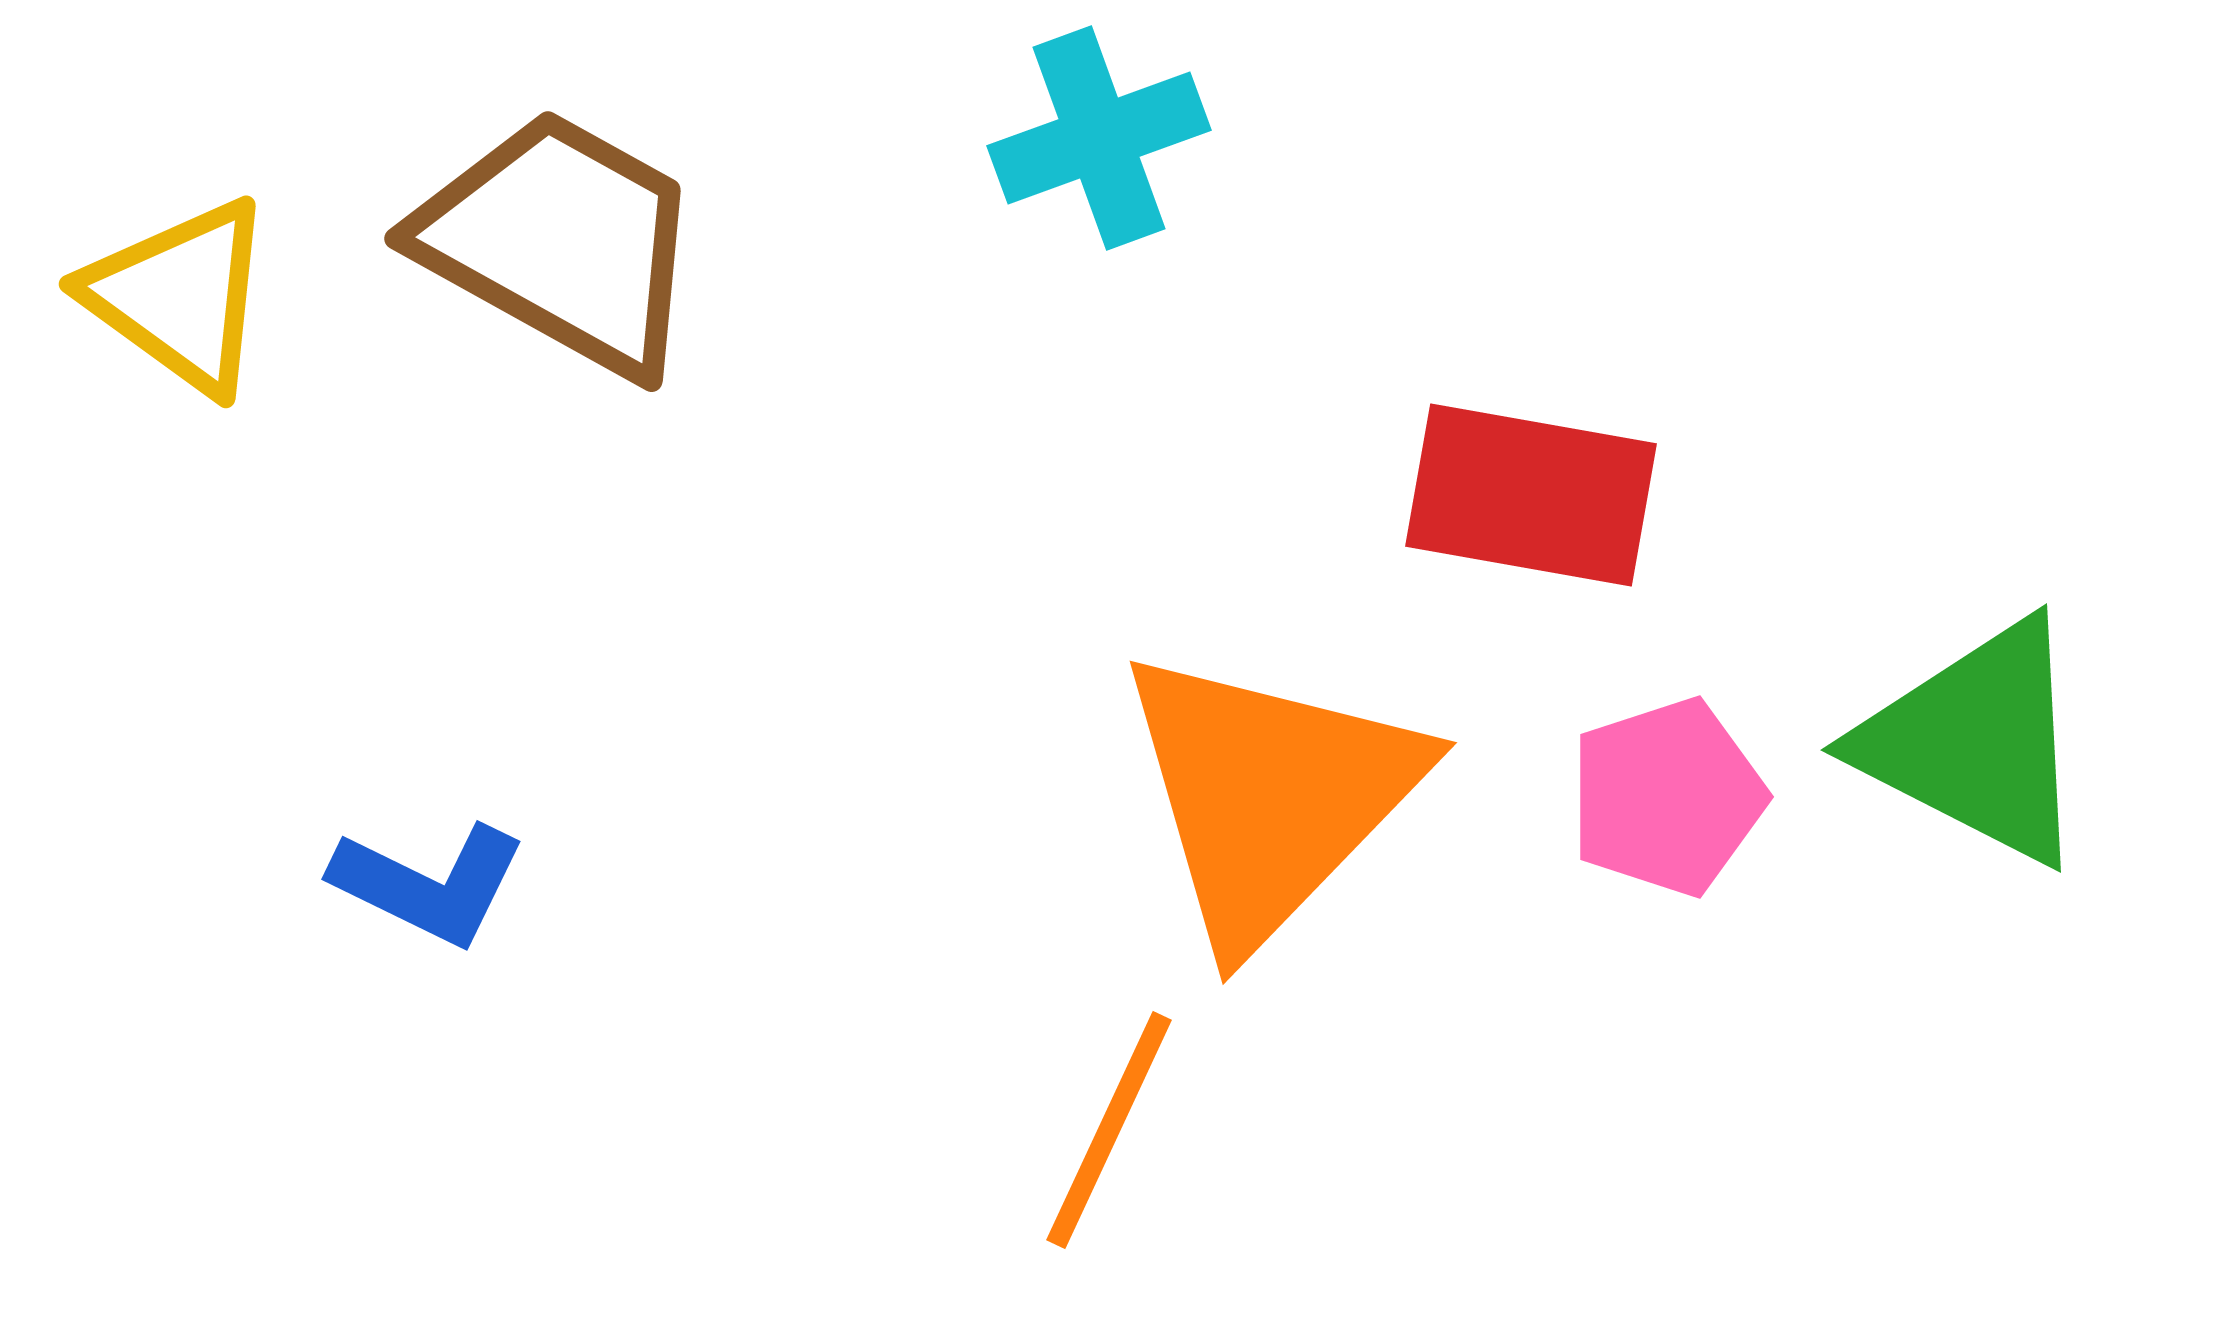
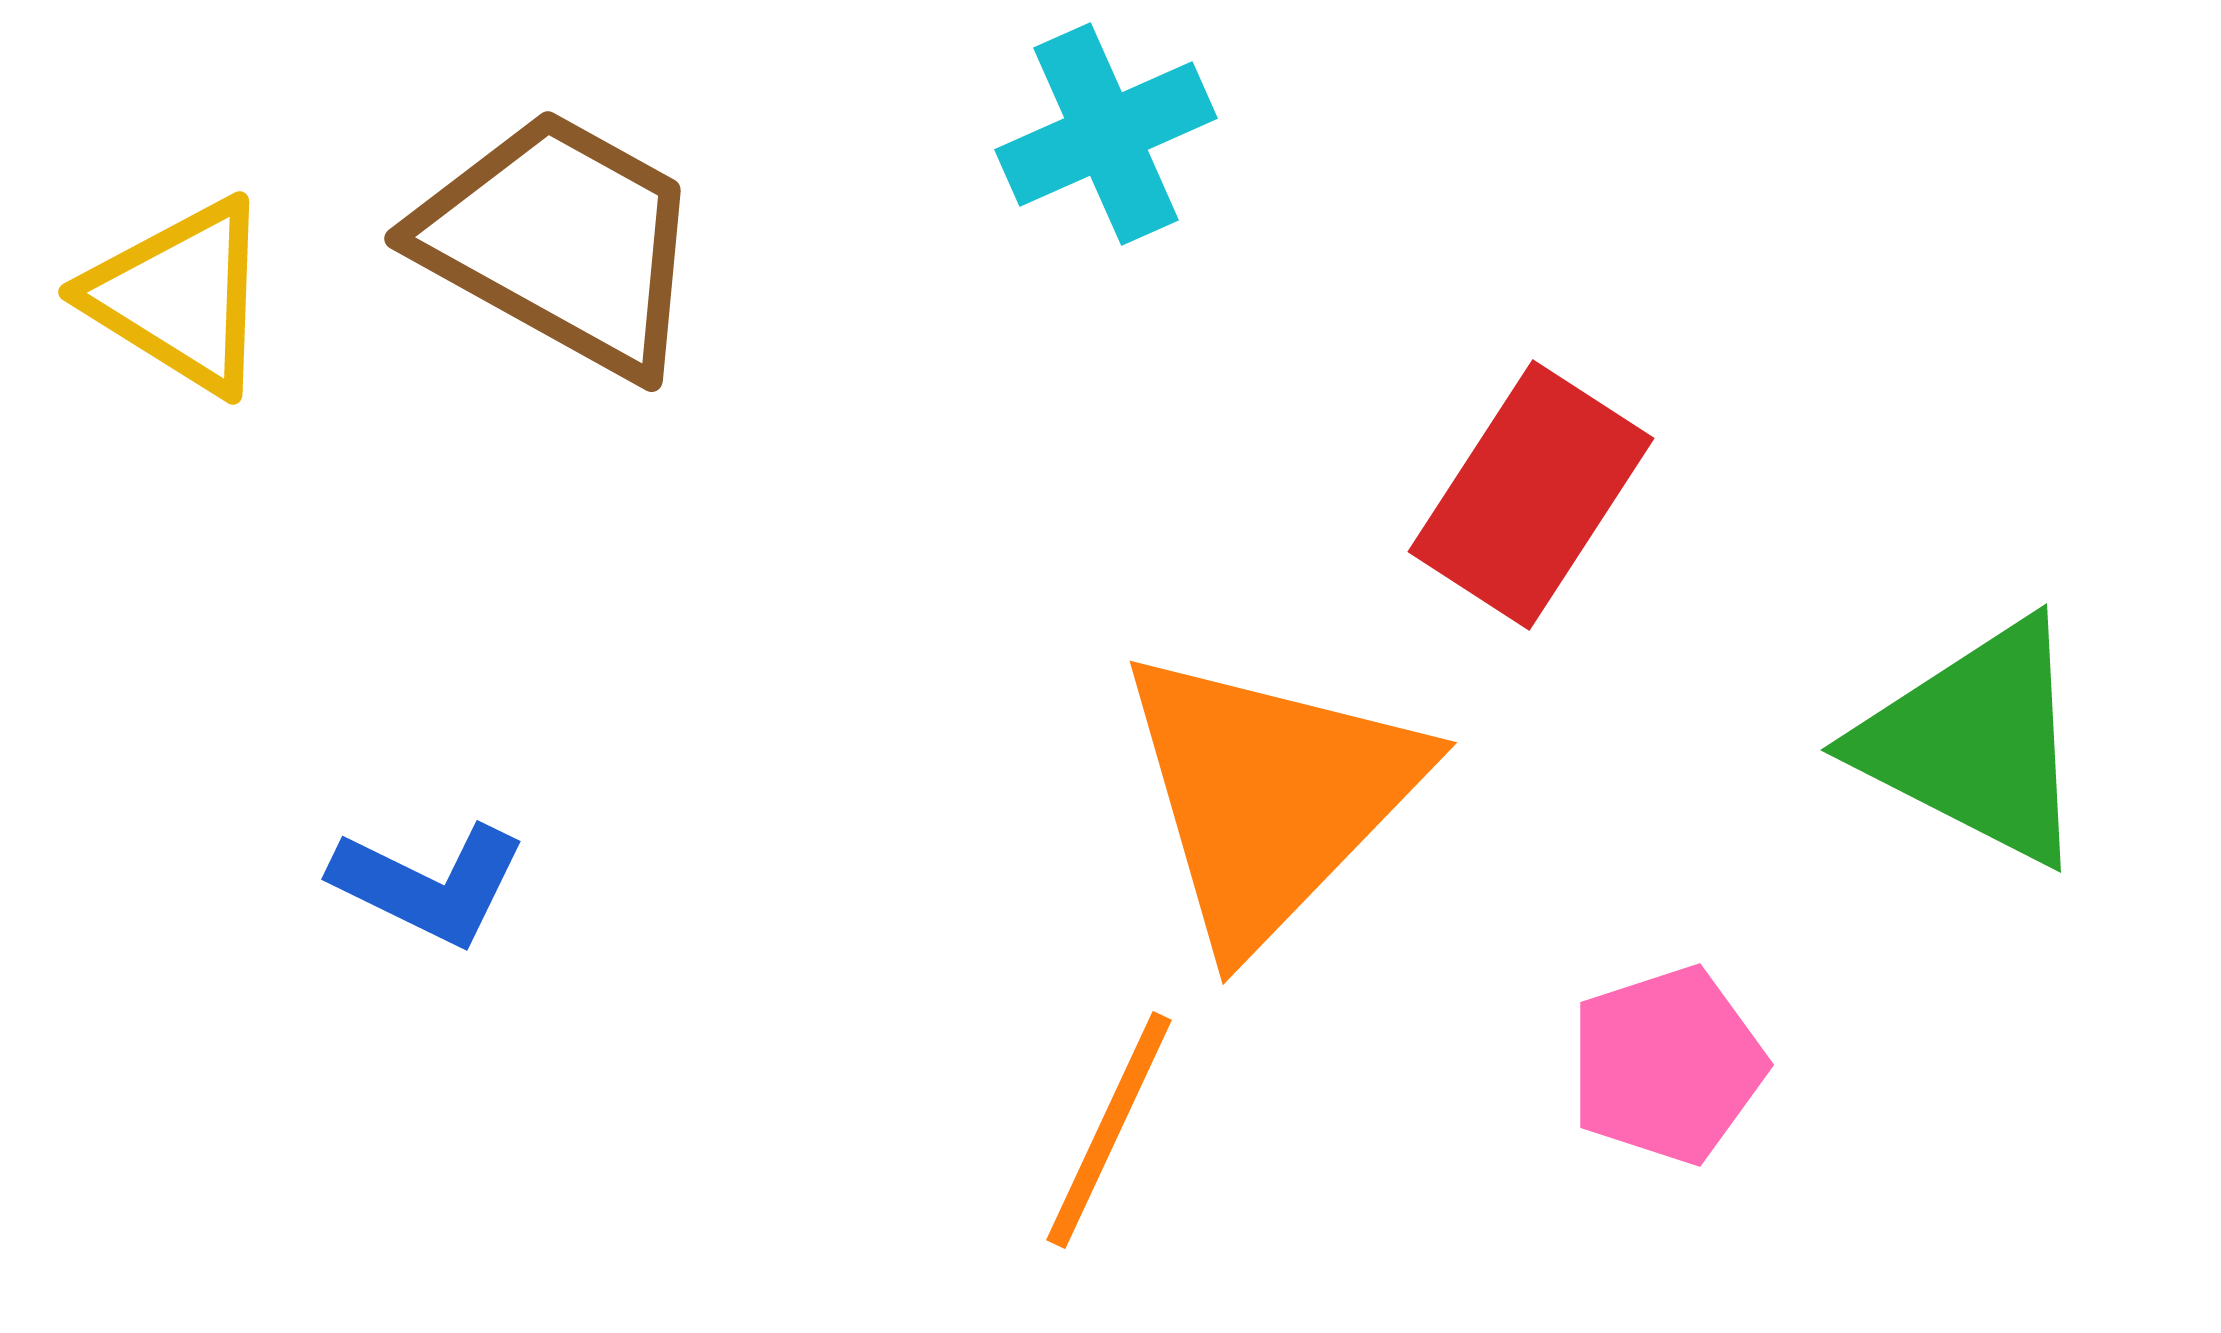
cyan cross: moved 7 px right, 4 px up; rotated 4 degrees counterclockwise
yellow triangle: rotated 4 degrees counterclockwise
red rectangle: rotated 67 degrees counterclockwise
pink pentagon: moved 268 px down
